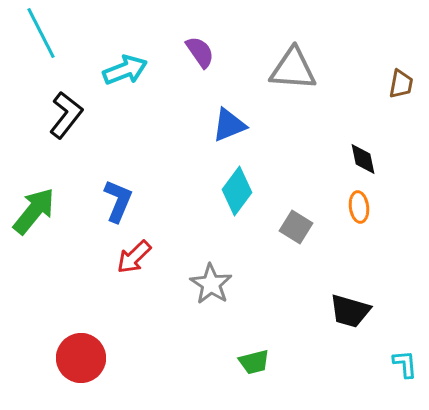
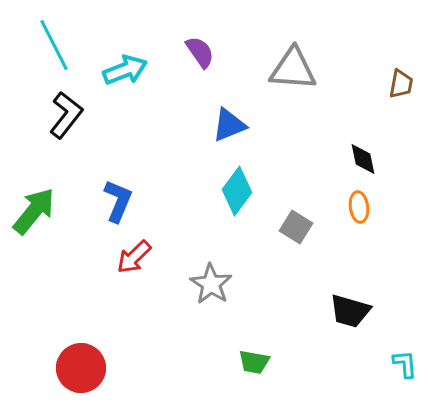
cyan line: moved 13 px right, 12 px down
red circle: moved 10 px down
green trapezoid: rotated 24 degrees clockwise
